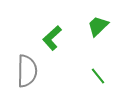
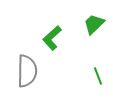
green trapezoid: moved 4 px left, 2 px up
green line: rotated 18 degrees clockwise
